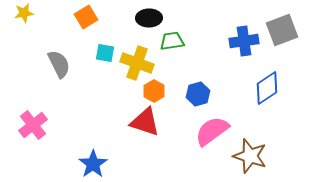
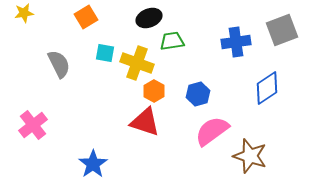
black ellipse: rotated 20 degrees counterclockwise
blue cross: moved 8 px left, 1 px down
